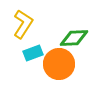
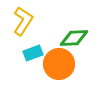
yellow L-shape: moved 3 px up
